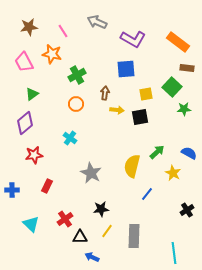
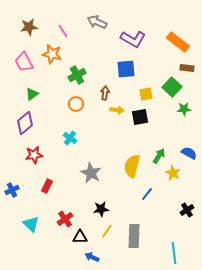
green arrow: moved 2 px right, 4 px down; rotated 14 degrees counterclockwise
blue cross: rotated 24 degrees counterclockwise
